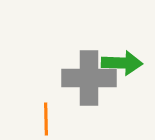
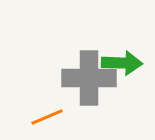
orange line: moved 1 px right, 2 px up; rotated 68 degrees clockwise
